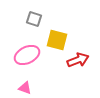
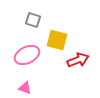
gray square: moved 1 px left, 1 px down
